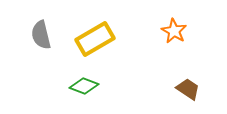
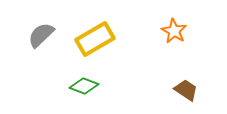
gray semicircle: rotated 60 degrees clockwise
brown trapezoid: moved 2 px left, 1 px down
